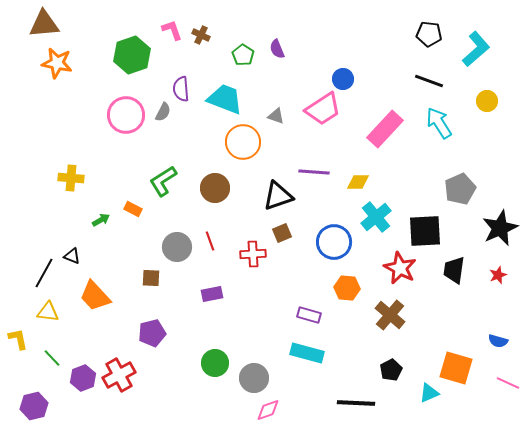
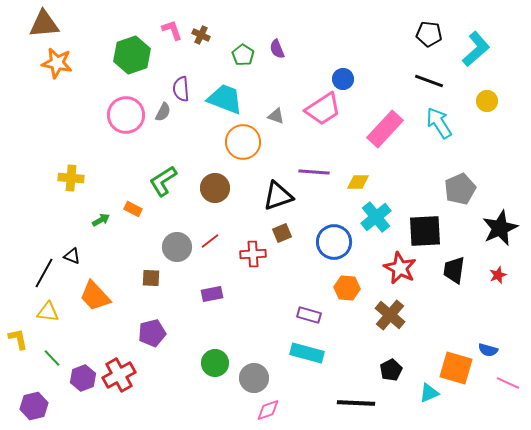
red line at (210, 241): rotated 72 degrees clockwise
blue semicircle at (498, 341): moved 10 px left, 9 px down
